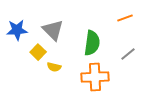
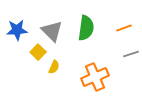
orange line: moved 1 px left, 10 px down
gray triangle: moved 1 px left, 1 px down
green semicircle: moved 6 px left, 15 px up
gray line: moved 3 px right; rotated 21 degrees clockwise
yellow semicircle: rotated 80 degrees counterclockwise
orange cross: rotated 20 degrees counterclockwise
